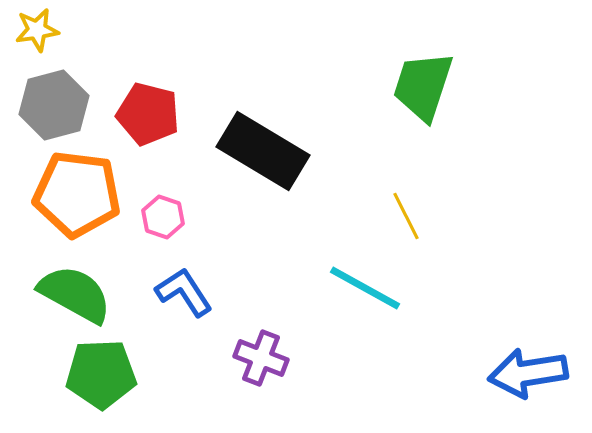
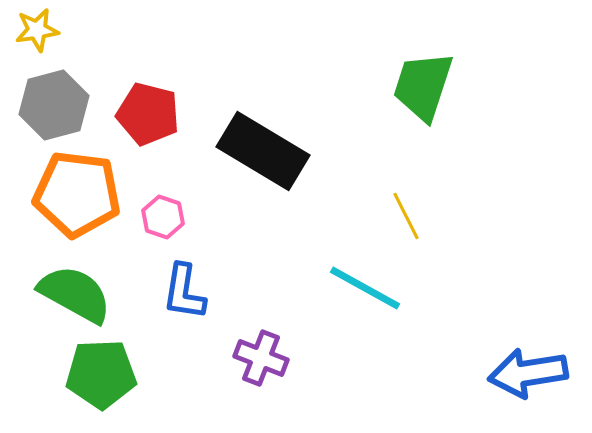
blue L-shape: rotated 138 degrees counterclockwise
